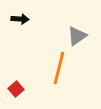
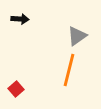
orange line: moved 10 px right, 2 px down
